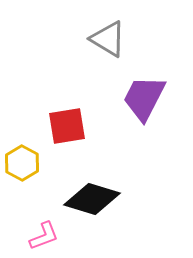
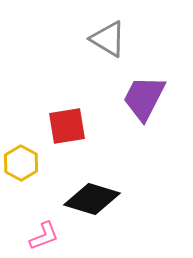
yellow hexagon: moved 1 px left
